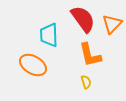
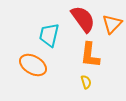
cyan trapezoid: rotated 15 degrees clockwise
orange L-shape: rotated 20 degrees clockwise
